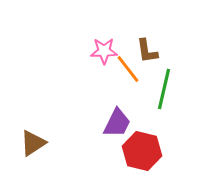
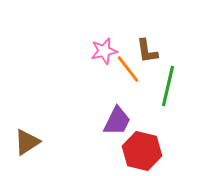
pink star: rotated 12 degrees counterclockwise
green line: moved 4 px right, 3 px up
purple trapezoid: moved 2 px up
brown triangle: moved 6 px left, 1 px up
